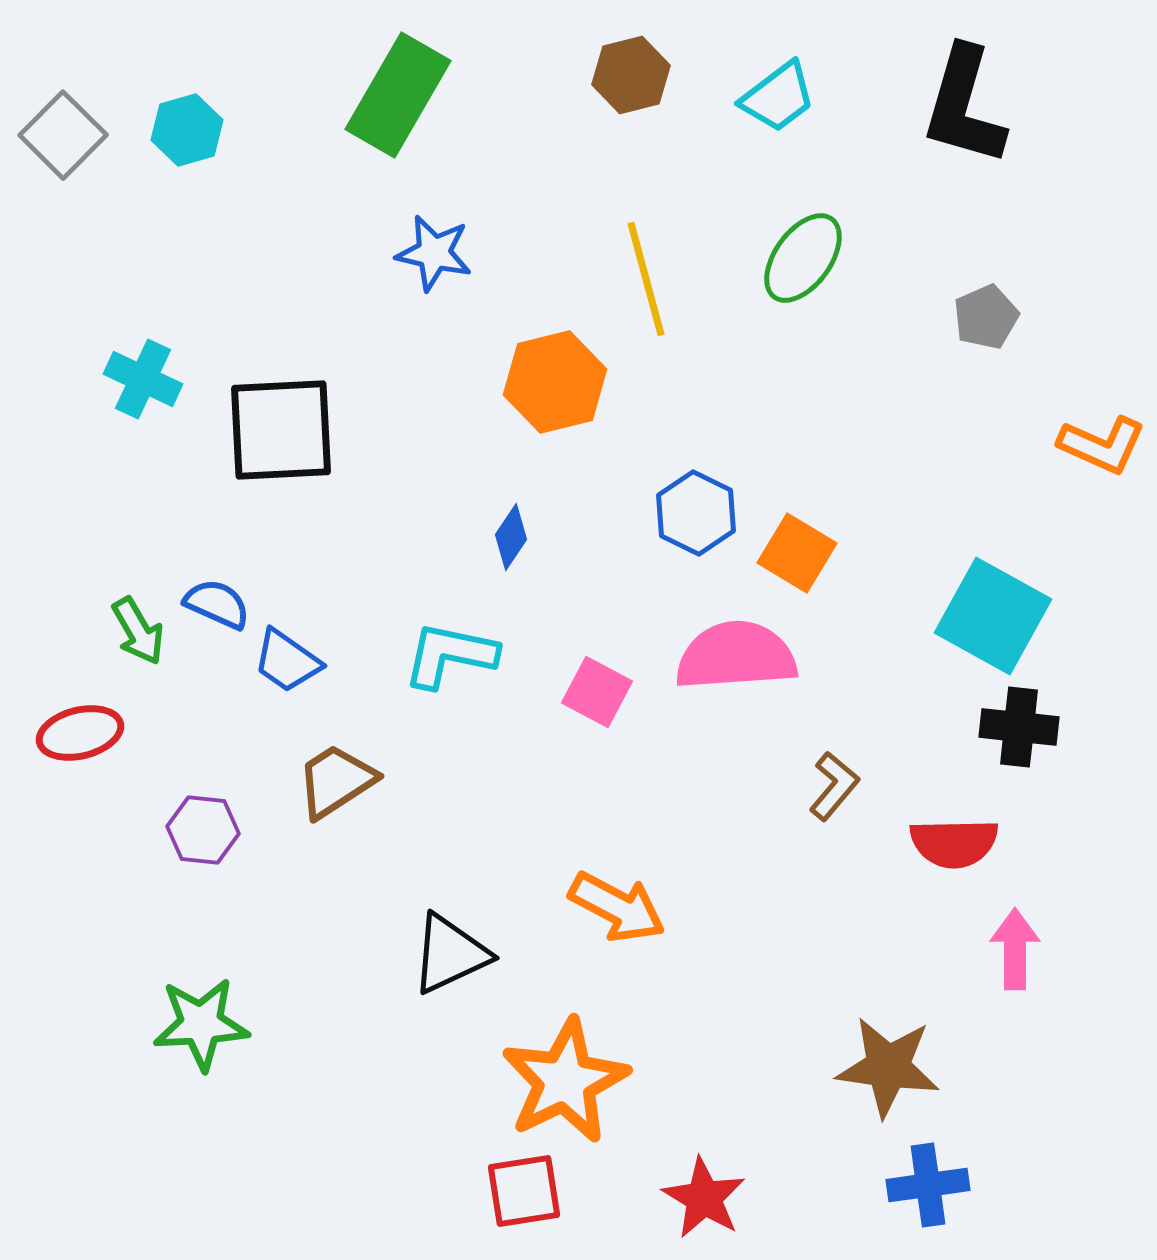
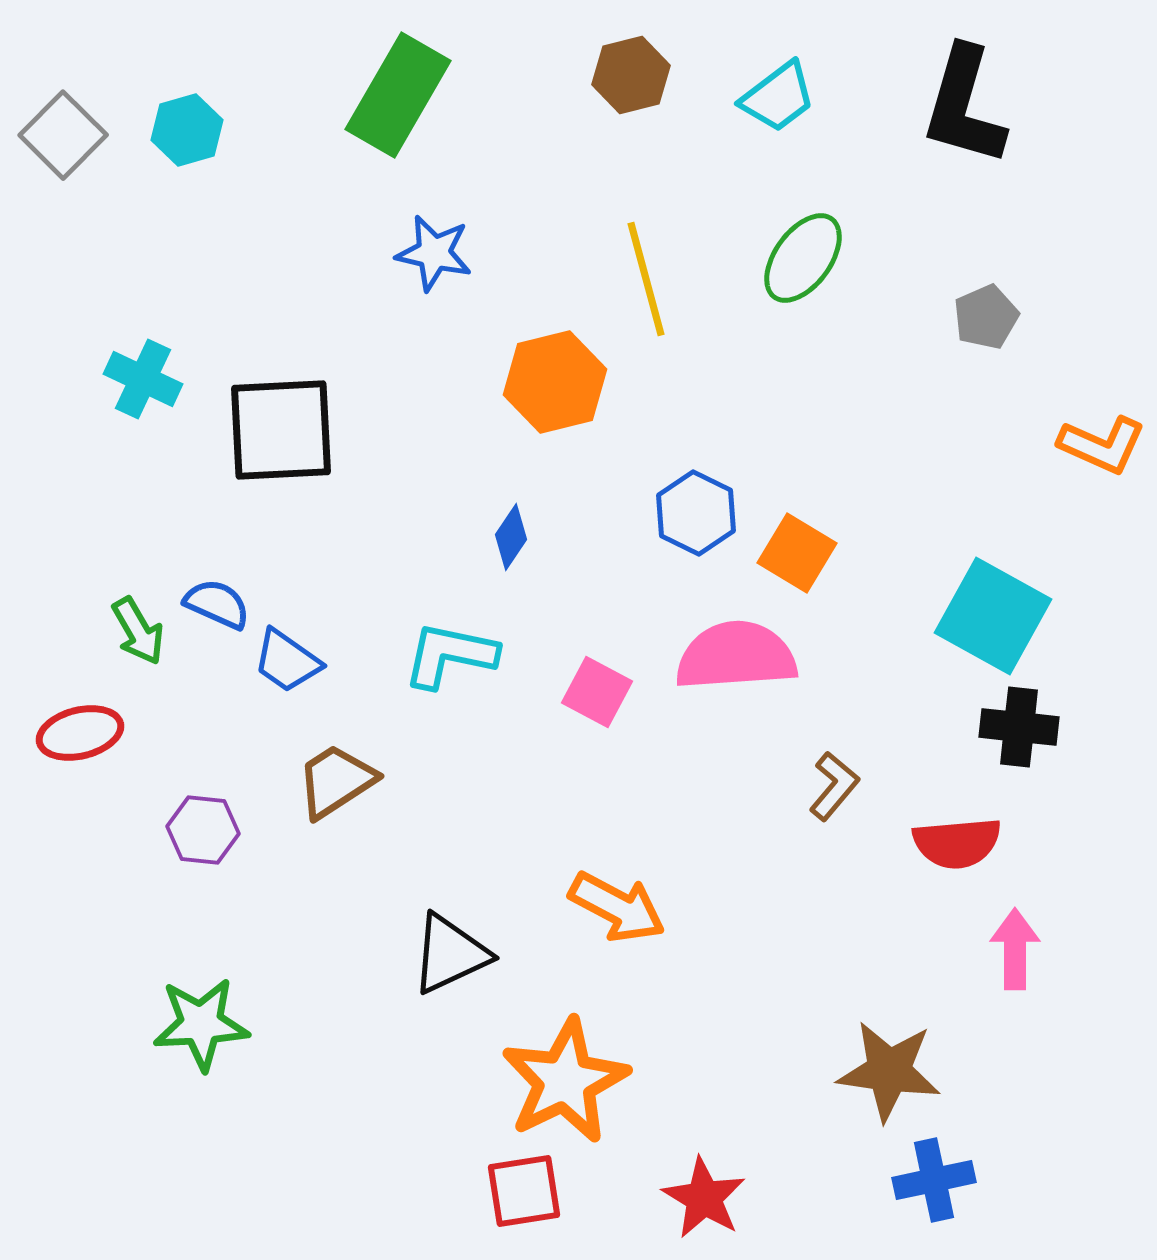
red semicircle: moved 3 px right; rotated 4 degrees counterclockwise
brown star: moved 1 px right, 4 px down
blue cross: moved 6 px right, 5 px up; rotated 4 degrees counterclockwise
